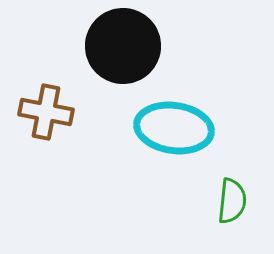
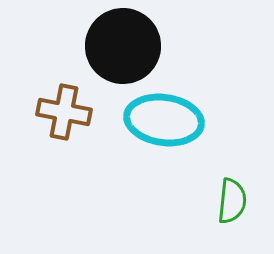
brown cross: moved 18 px right
cyan ellipse: moved 10 px left, 8 px up
